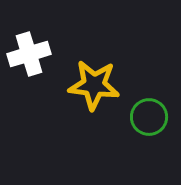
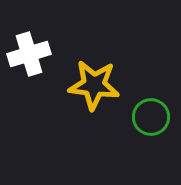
green circle: moved 2 px right
